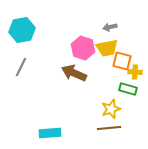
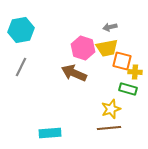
cyan hexagon: moved 1 px left
